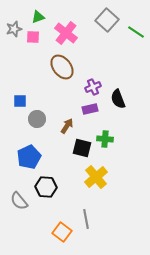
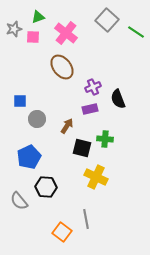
yellow cross: rotated 25 degrees counterclockwise
